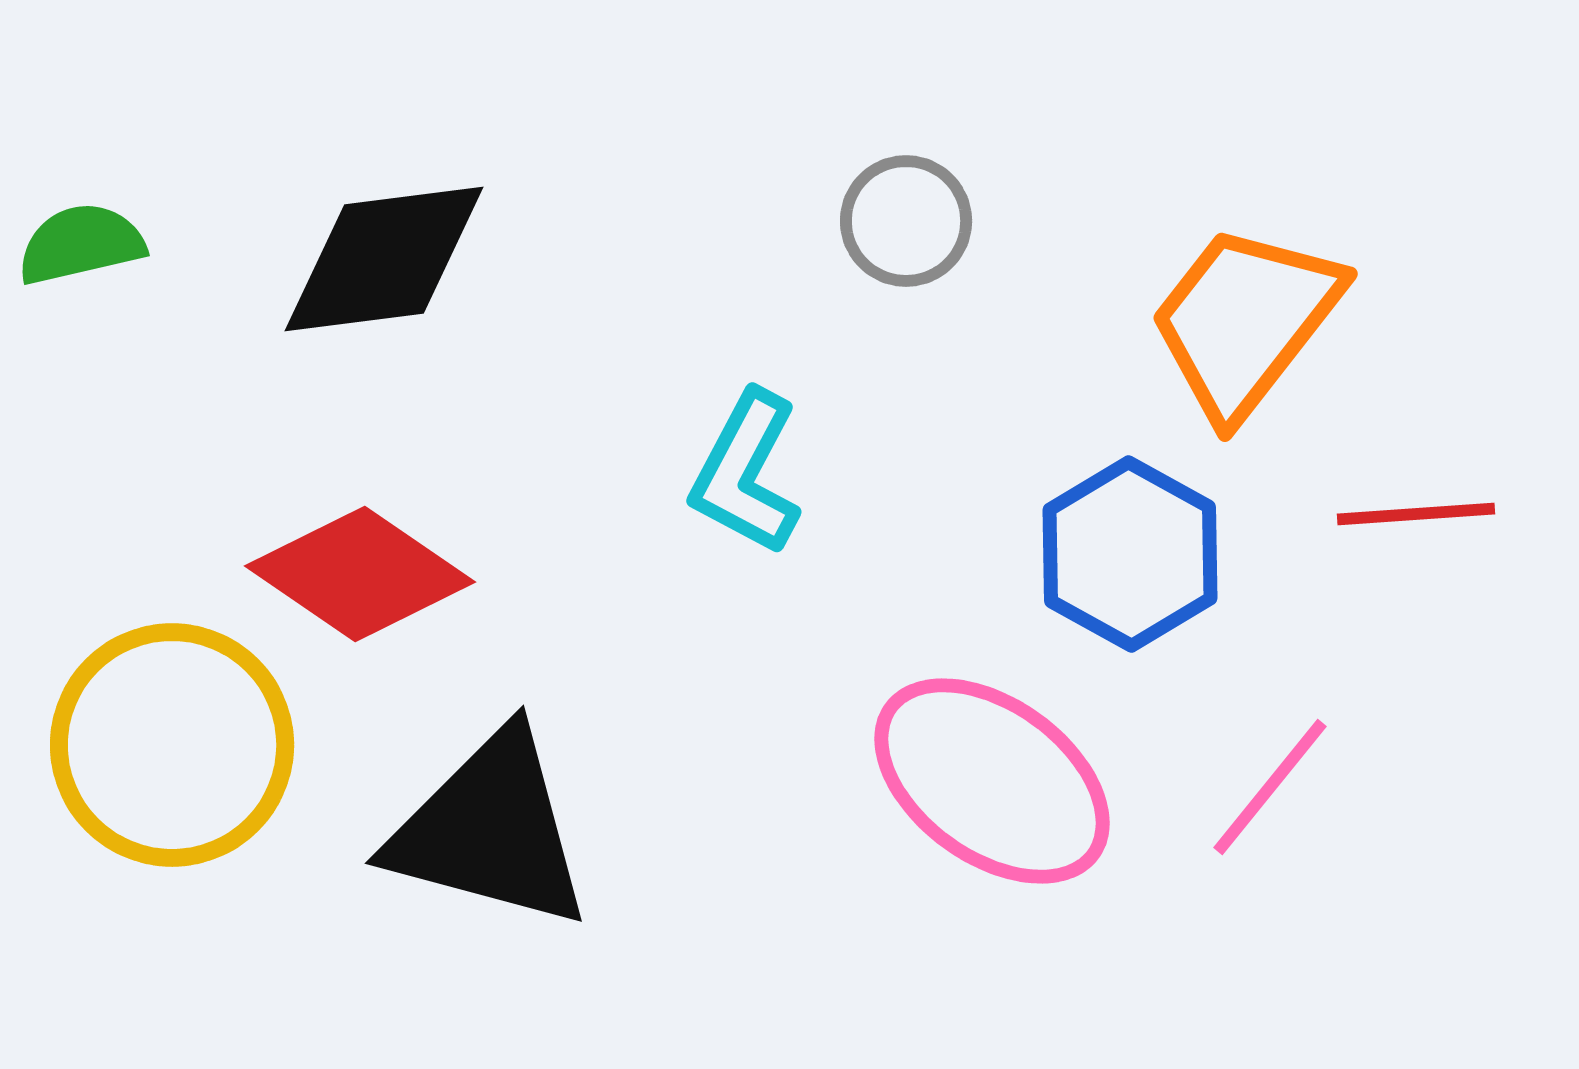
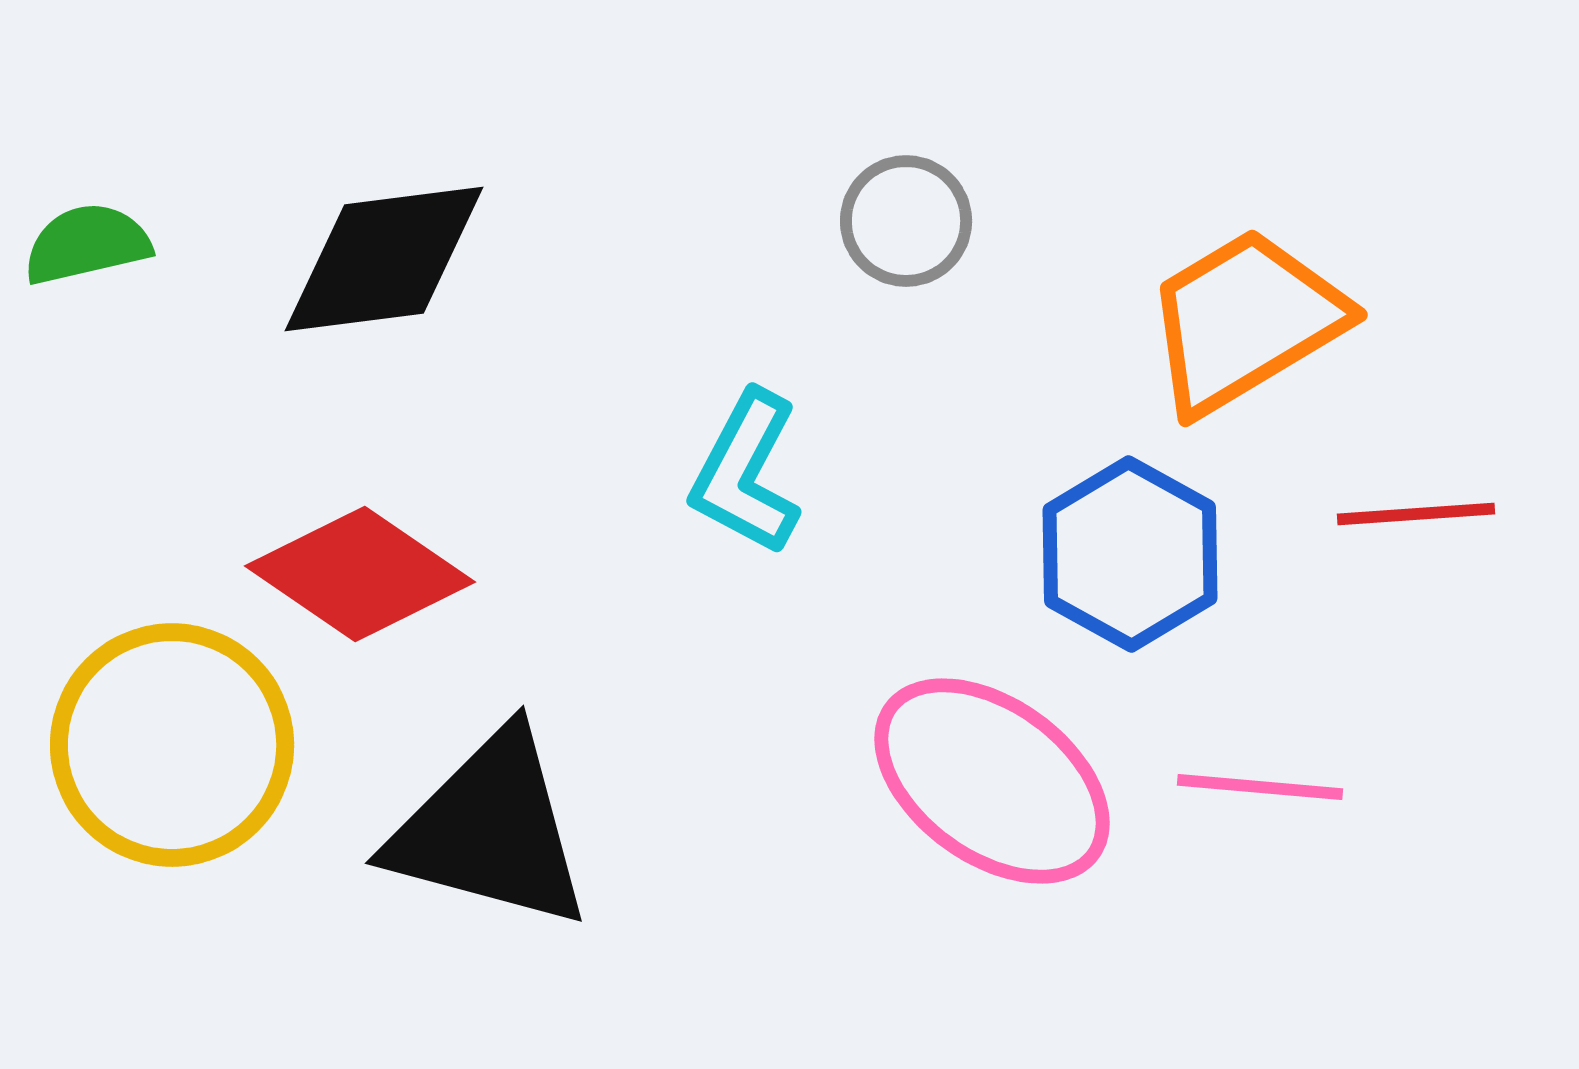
green semicircle: moved 6 px right
orange trapezoid: rotated 21 degrees clockwise
pink line: moved 10 px left; rotated 56 degrees clockwise
